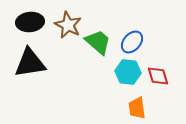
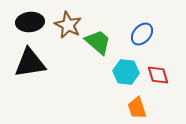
blue ellipse: moved 10 px right, 8 px up
cyan hexagon: moved 2 px left
red diamond: moved 1 px up
orange trapezoid: rotated 10 degrees counterclockwise
